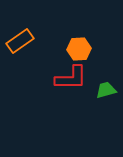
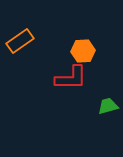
orange hexagon: moved 4 px right, 2 px down
green trapezoid: moved 2 px right, 16 px down
